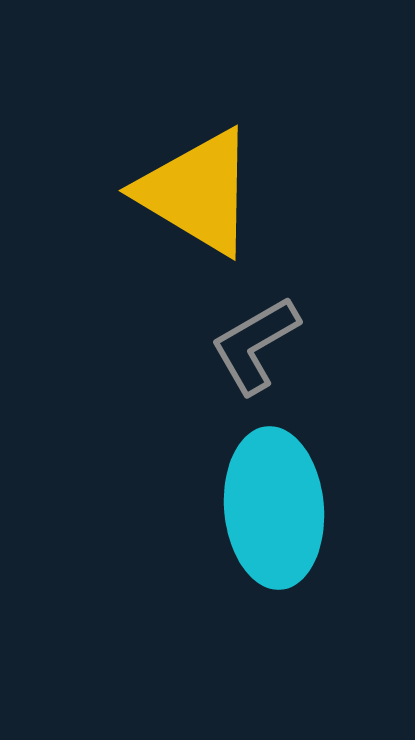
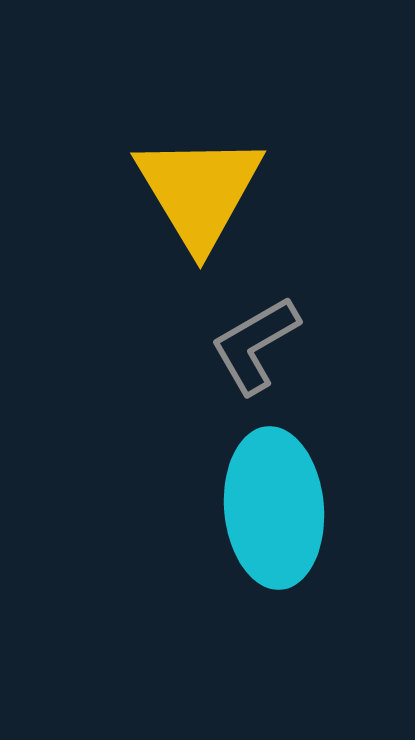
yellow triangle: moved 2 px right, 1 px up; rotated 28 degrees clockwise
